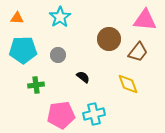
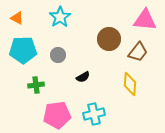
orange triangle: rotated 24 degrees clockwise
black semicircle: rotated 112 degrees clockwise
yellow diamond: moved 2 px right; rotated 25 degrees clockwise
pink pentagon: moved 4 px left
